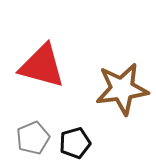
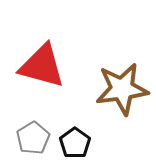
gray pentagon: rotated 8 degrees counterclockwise
black pentagon: rotated 20 degrees counterclockwise
